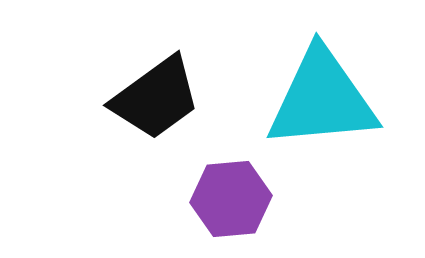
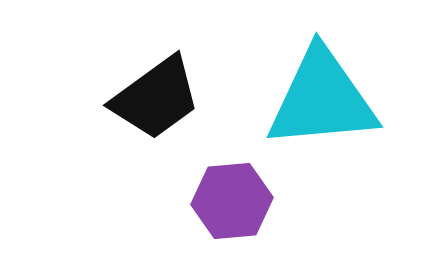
purple hexagon: moved 1 px right, 2 px down
